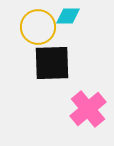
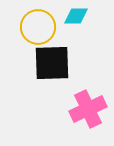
cyan diamond: moved 8 px right
pink cross: rotated 15 degrees clockwise
